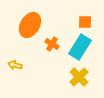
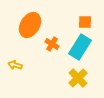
yellow cross: moved 1 px left, 1 px down
